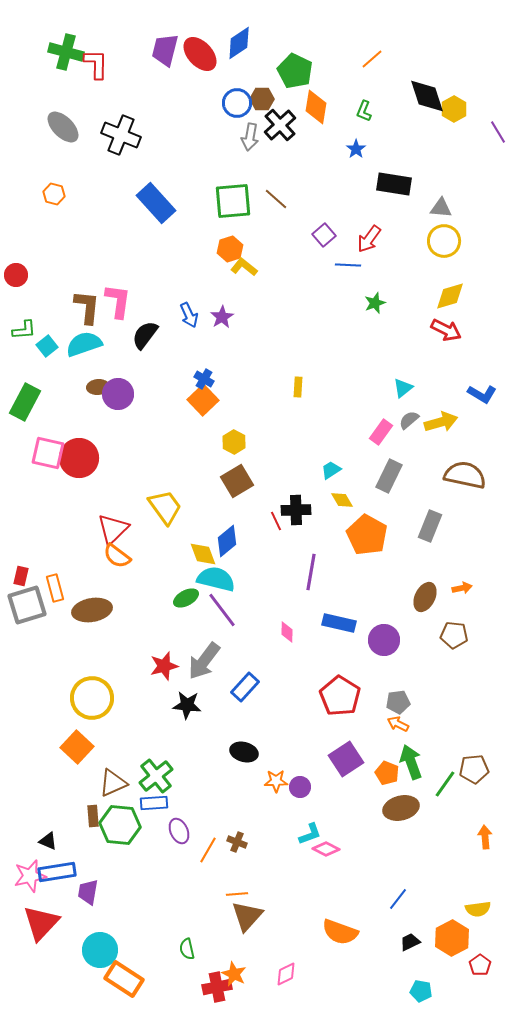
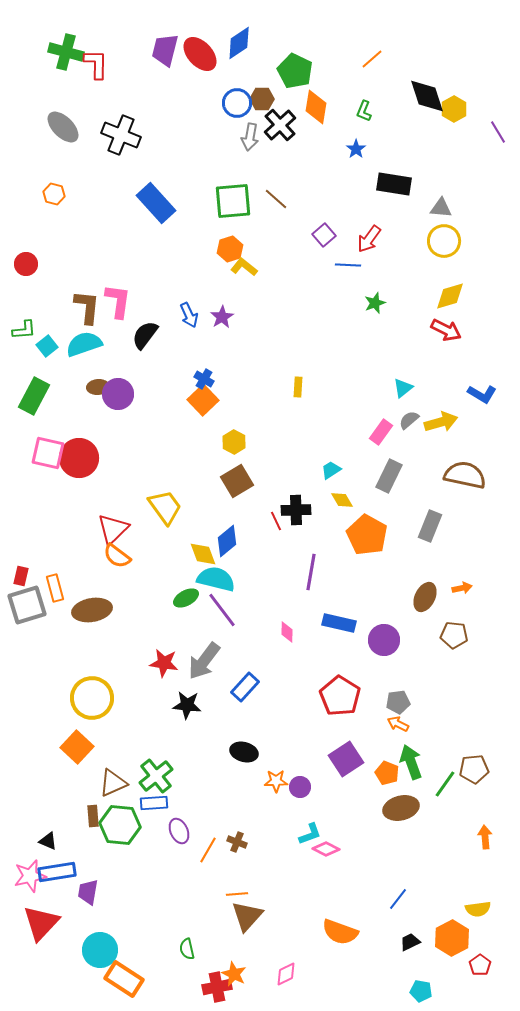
red circle at (16, 275): moved 10 px right, 11 px up
green rectangle at (25, 402): moved 9 px right, 6 px up
red star at (164, 666): moved 3 px up; rotated 24 degrees clockwise
